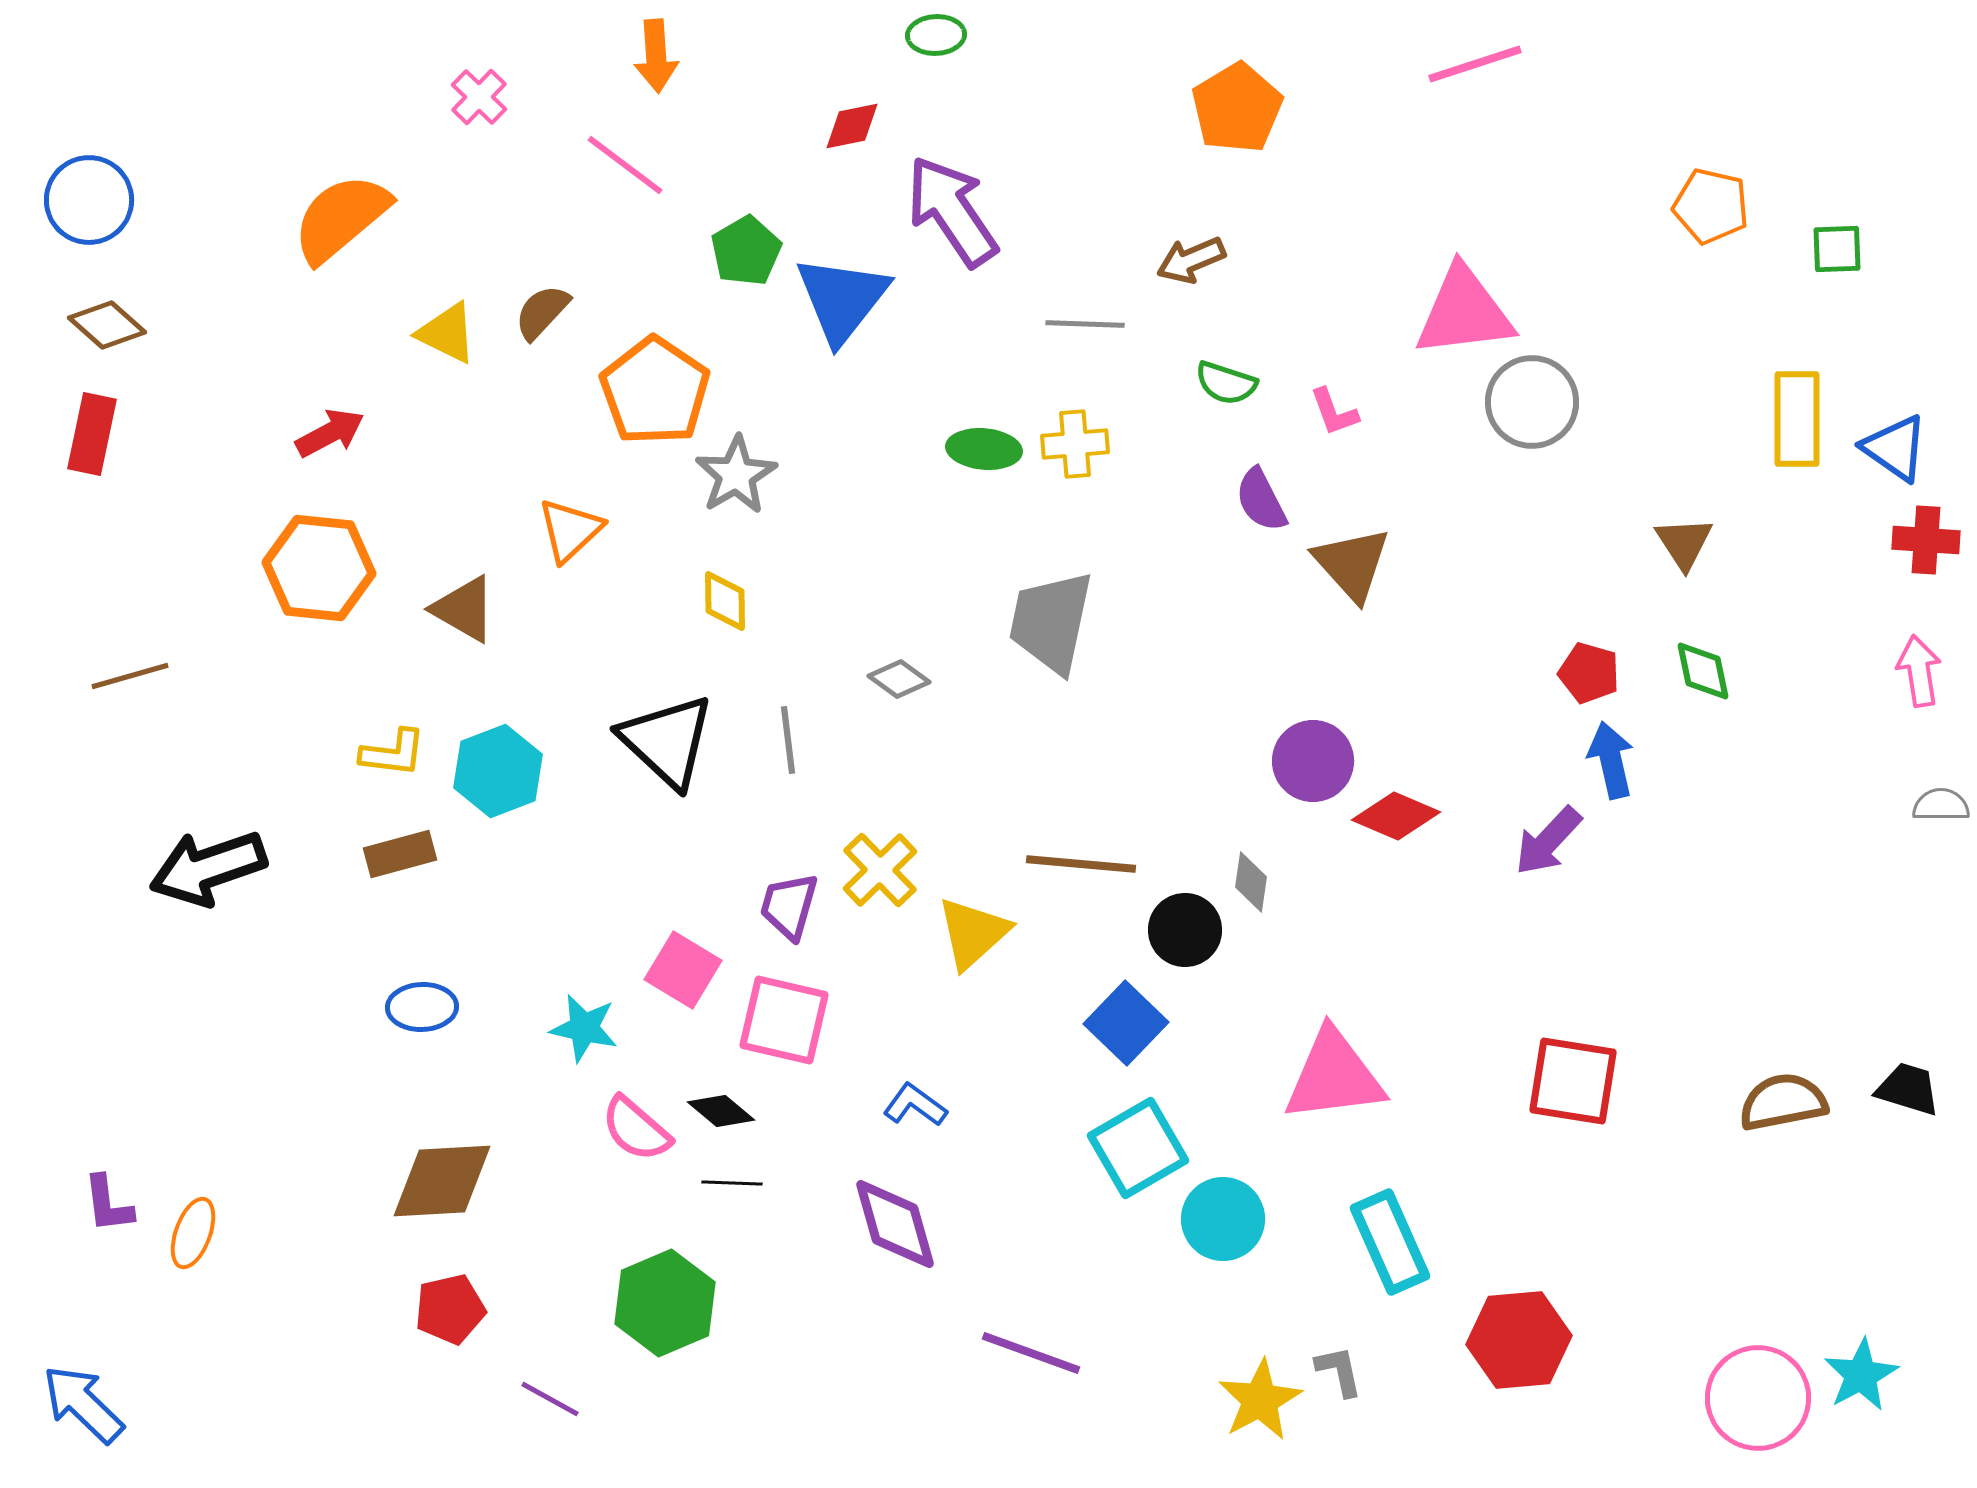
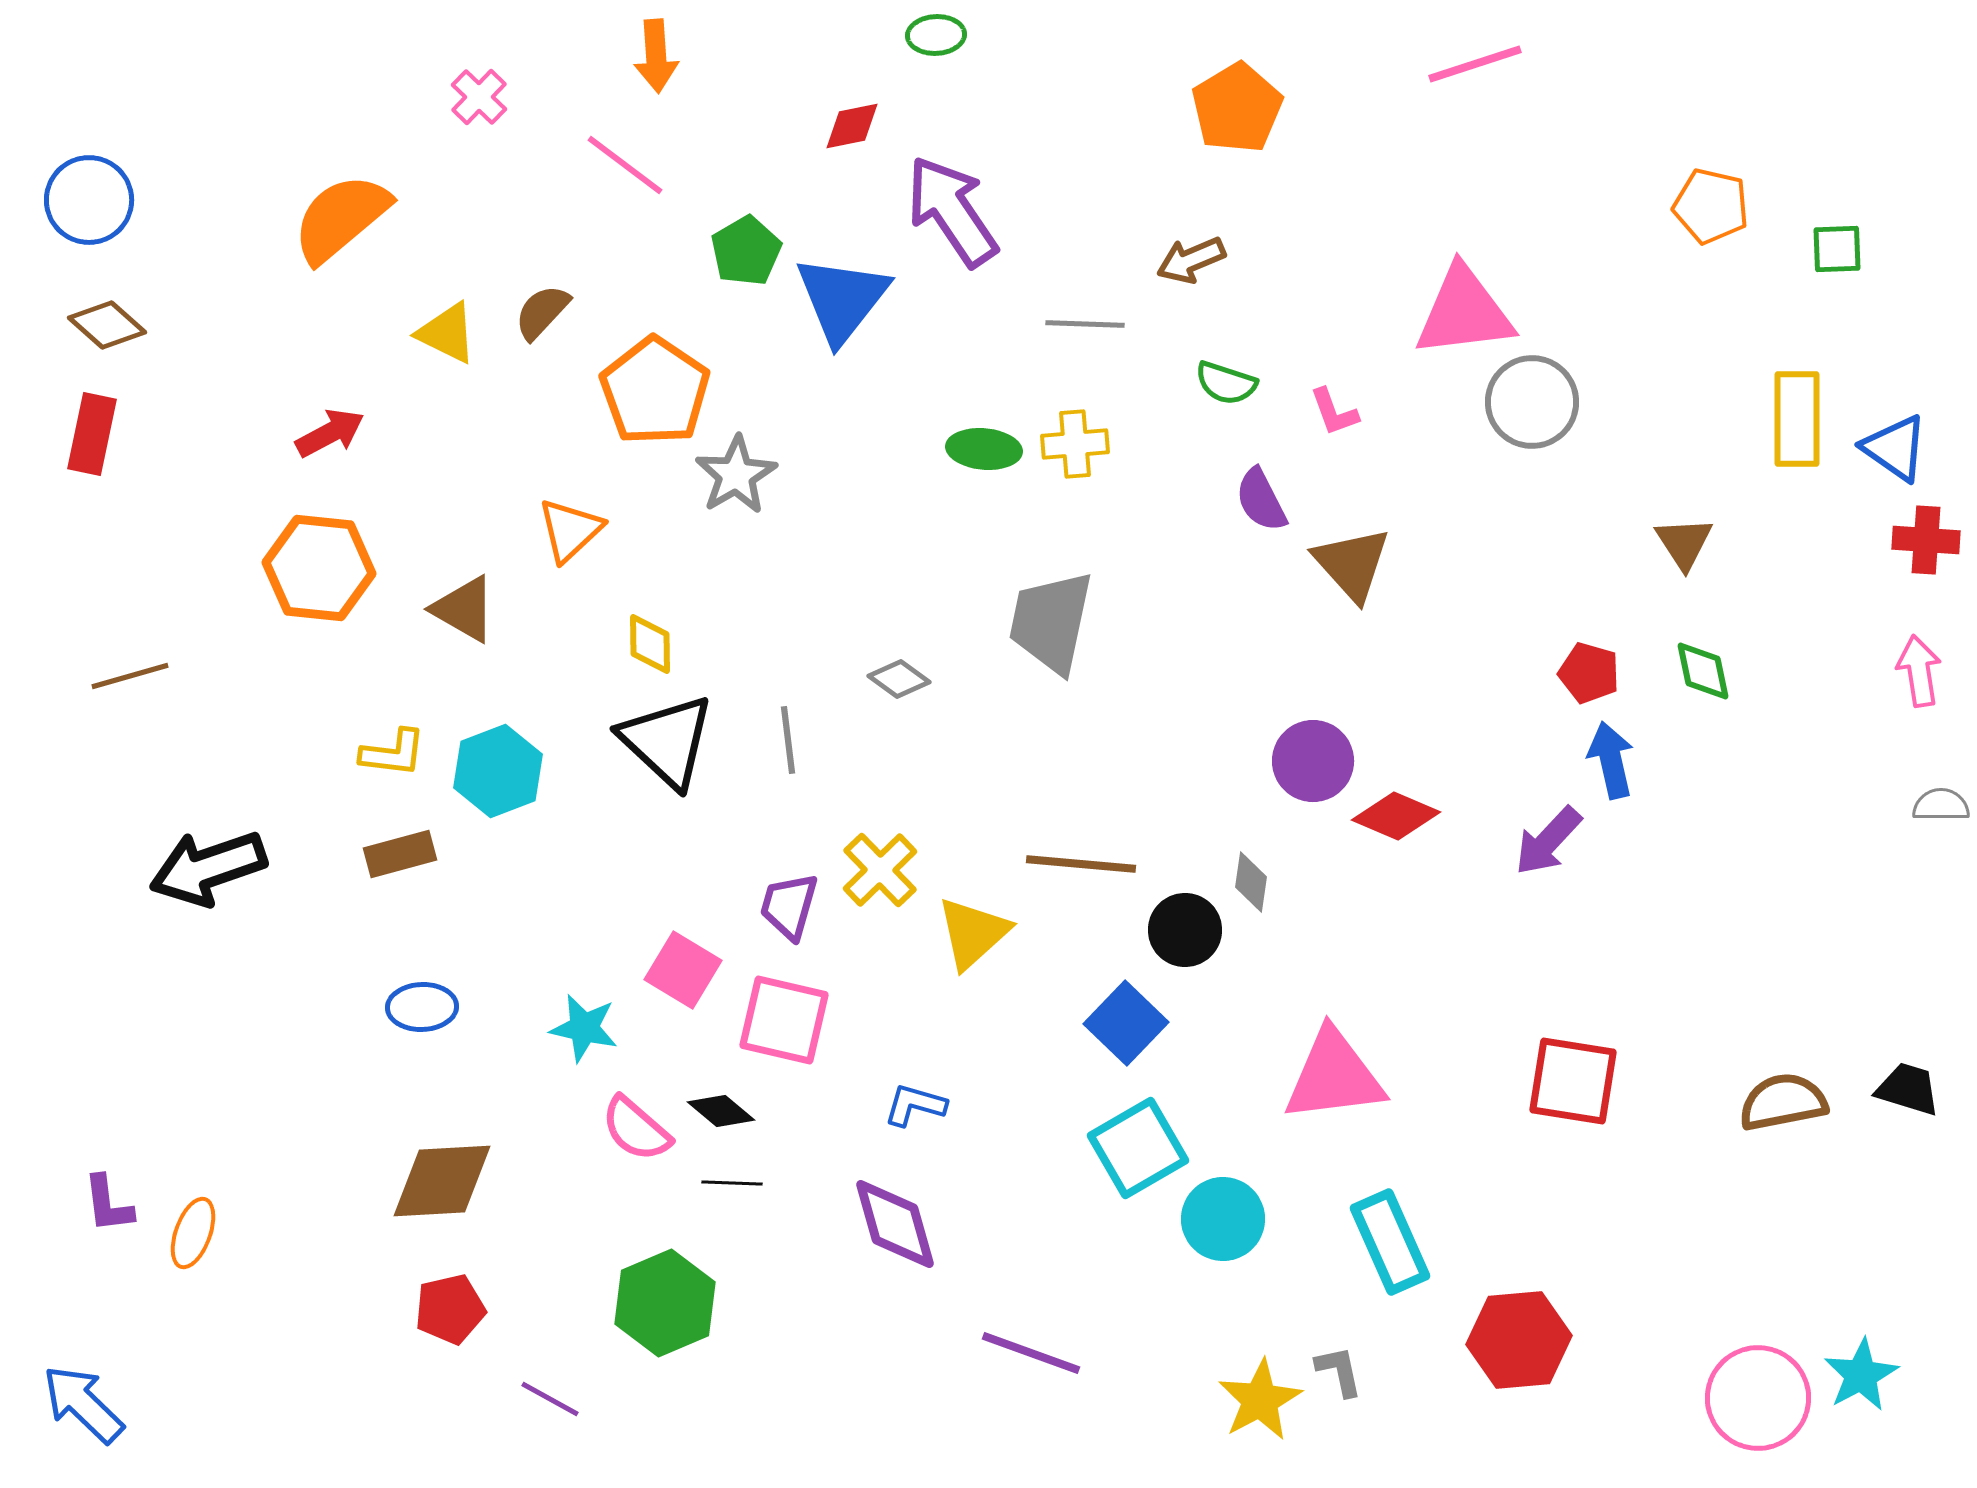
yellow diamond at (725, 601): moved 75 px left, 43 px down
blue L-shape at (915, 1105): rotated 20 degrees counterclockwise
